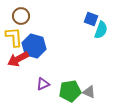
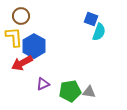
cyan semicircle: moved 2 px left, 2 px down
blue hexagon: rotated 15 degrees clockwise
red arrow: moved 4 px right, 4 px down
gray triangle: rotated 16 degrees counterclockwise
